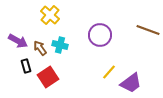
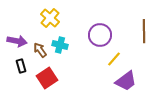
yellow cross: moved 3 px down
brown line: moved 4 px left, 1 px down; rotated 70 degrees clockwise
purple arrow: moved 1 px left; rotated 18 degrees counterclockwise
brown arrow: moved 2 px down
black rectangle: moved 5 px left
yellow line: moved 5 px right, 13 px up
red square: moved 1 px left, 1 px down
purple trapezoid: moved 5 px left, 2 px up
